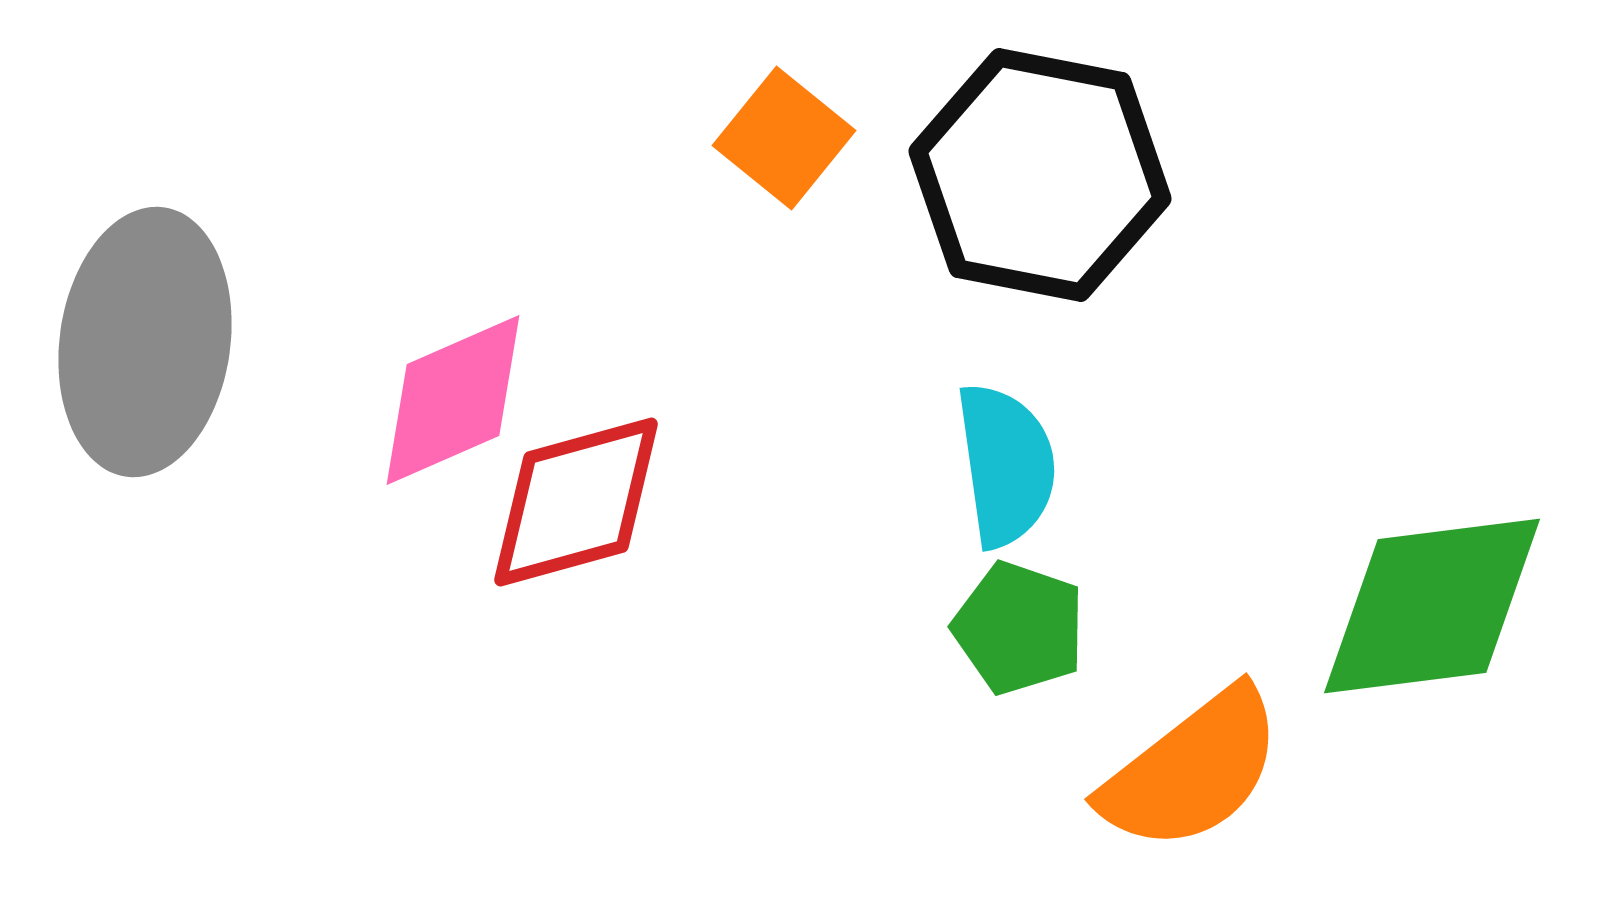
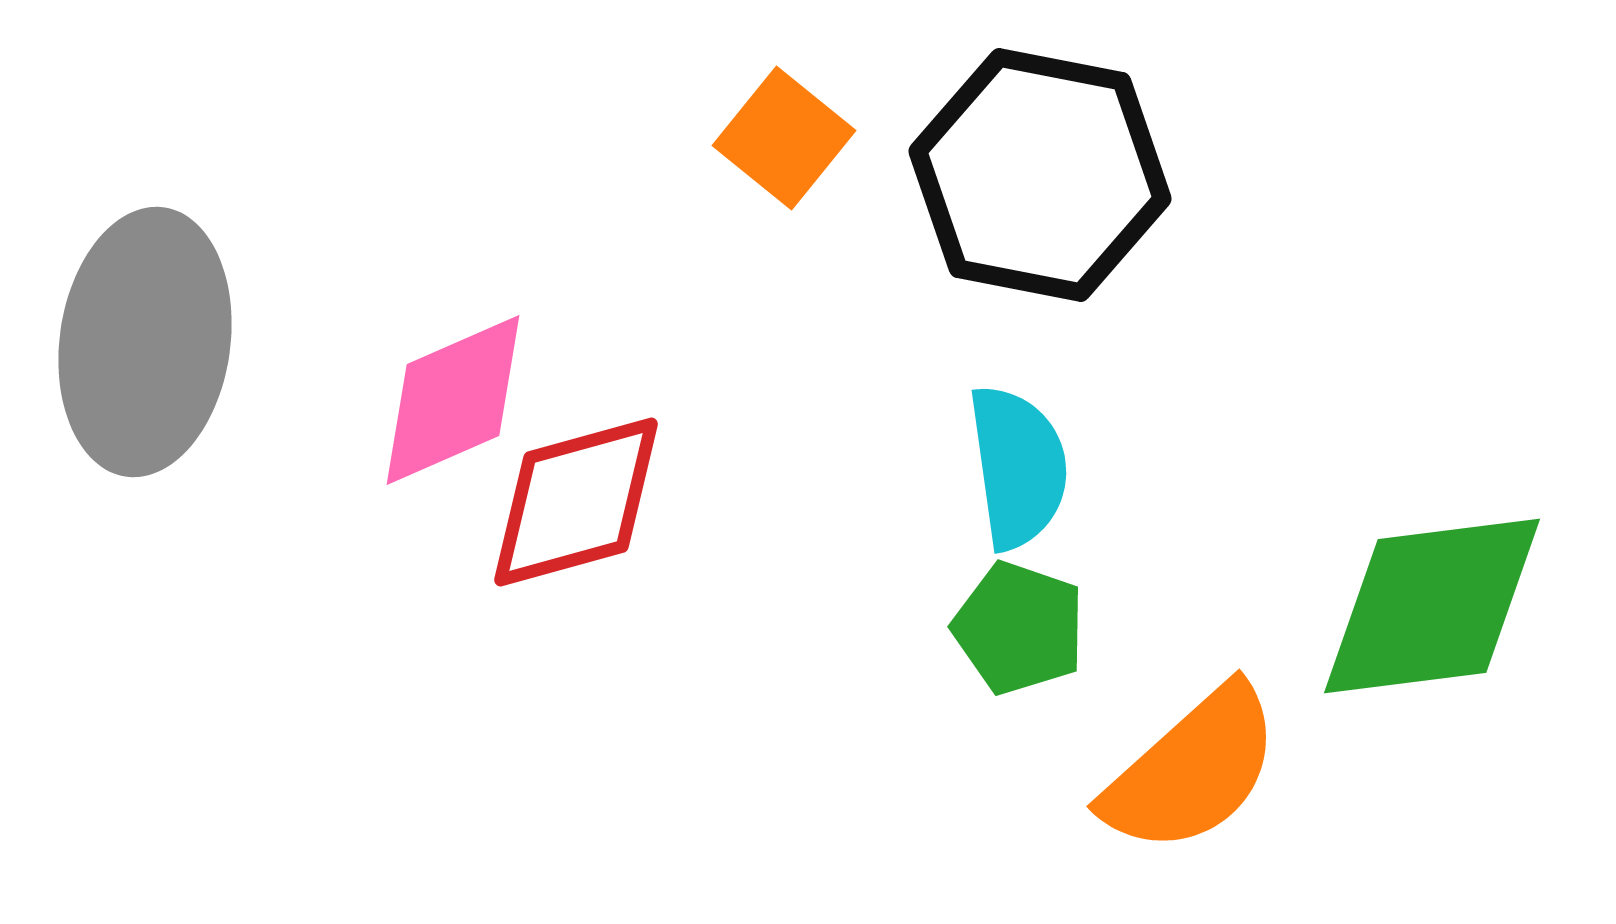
cyan semicircle: moved 12 px right, 2 px down
orange semicircle: rotated 4 degrees counterclockwise
